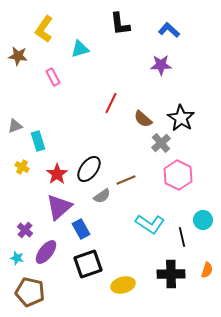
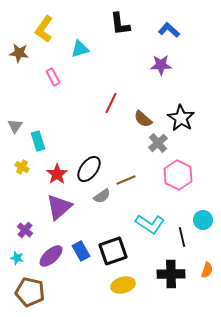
brown star: moved 1 px right, 3 px up
gray triangle: rotated 35 degrees counterclockwise
gray cross: moved 3 px left
blue rectangle: moved 22 px down
purple ellipse: moved 5 px right, 4 px down; rotated 10 degrees clockwise
black square: moved 25 px right, 13 px up
